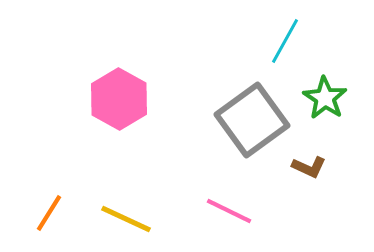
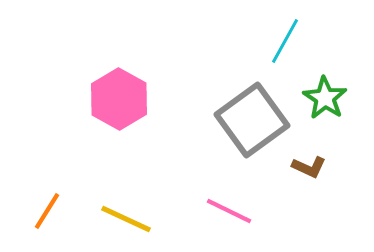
orange line: moved 2 px left, 2 px up
